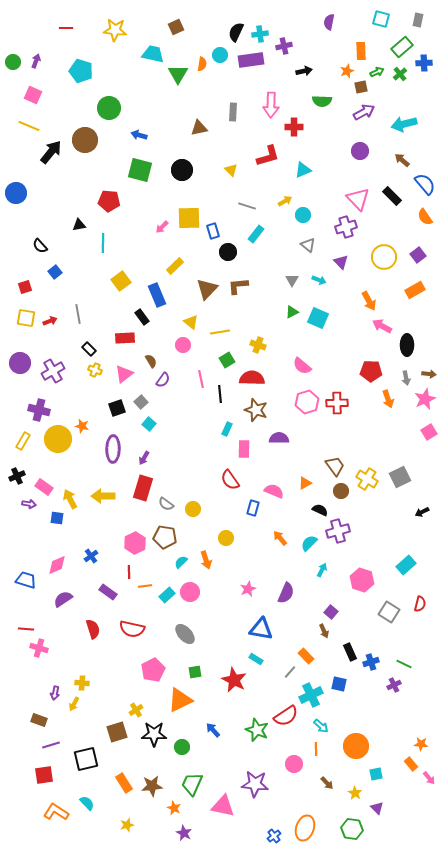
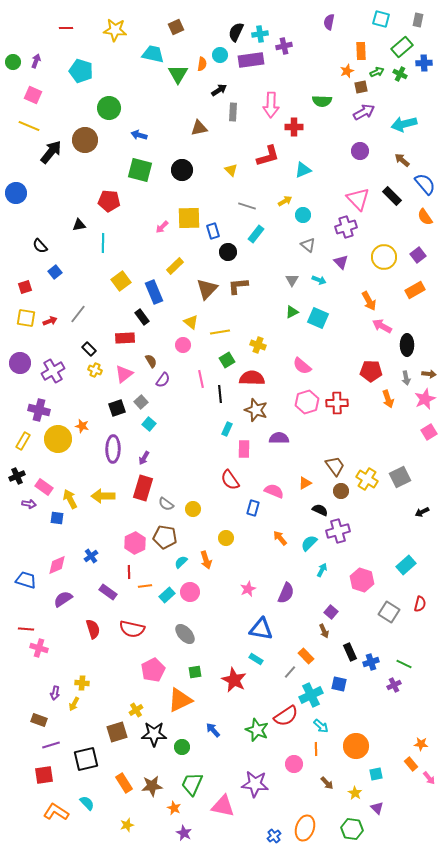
black arrow at (304, 71): moved 85 px left, 19 px down; rotated 21 degrees counterclockwise
green cross at (400, 74): rotated 24 degrees counterclockwise
blue rectangle at (157, 295): moved 3 px left, 3 px up
gray line at (78, 314): rotated 48 degrees clockwise
